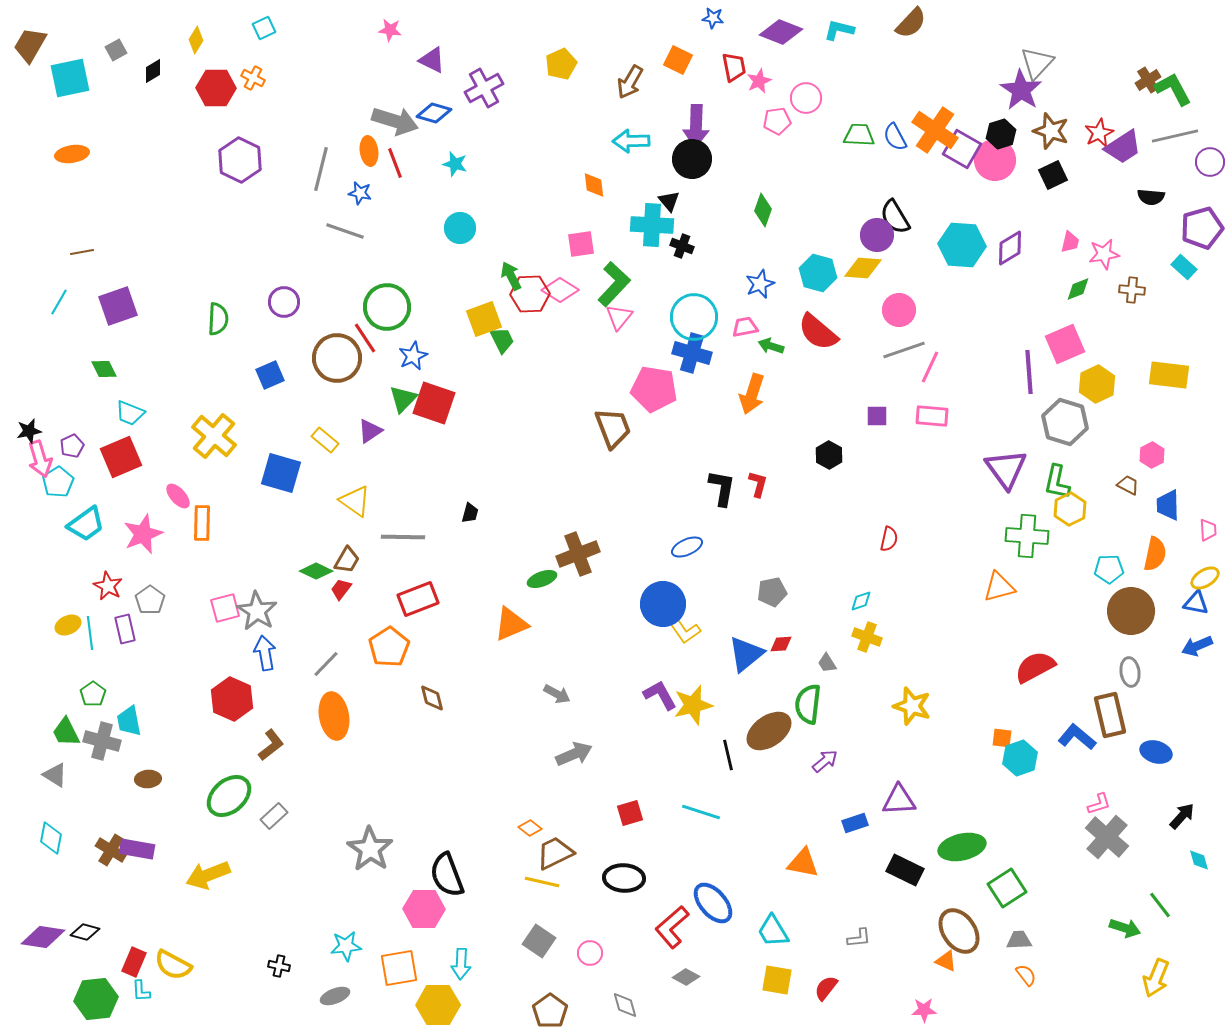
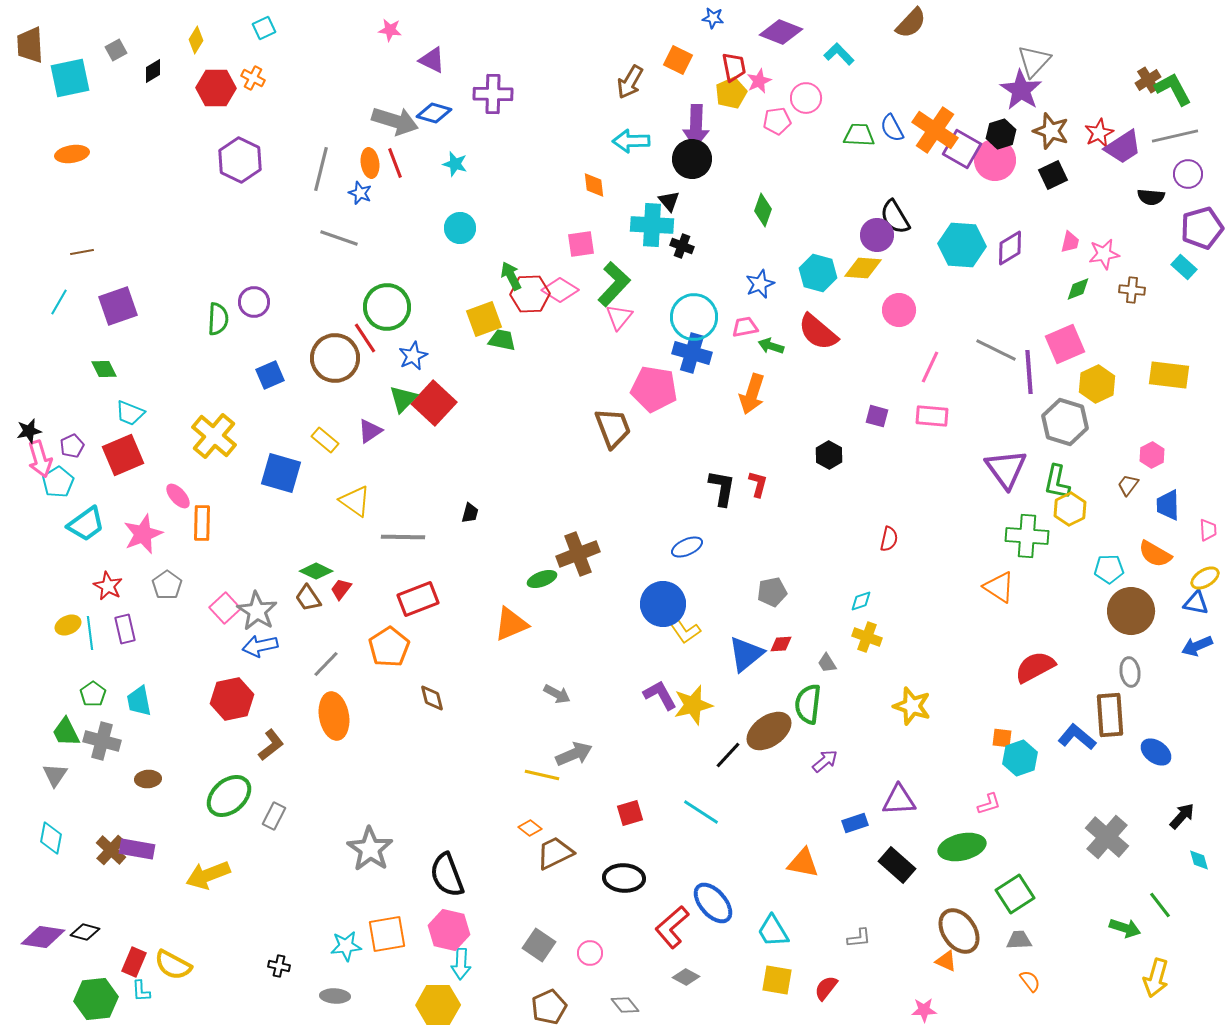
cyan L-shape at (839, 30): moved 24 px down; rotated 32 degrees clockwise
brown trapezoid at (30, 45): rotated 33 degrees counterclockwise
gray triangle at (1037, 63): moved 3 px left, 2 px up
yellow pentagon at (561, 64): moved 170 px right, 29 px down
purple cross at (484, 88): moved 9 px right, 6 px down; rotated 30 degrees clockwise
blue semicircle at (895, 137): moved 3 px left, 9 px up
orange ellipse at (369, 151): moved 1 px right, 12 px down
purple circle at (1210, 162): moved 22 px left, 12 px down
blue star at (360, 193): rotated 10 degrees clockwise
gray line at (345, 231): moved 6 px left, 7 px down
purple circle at (284, 302): moved 30 px left
green trapezoid at (502, 340): rotated 52 degrees counterclockwise
gray line at (904, 350): moved 92 px right; rotated 45 degrees clockwise
brown circle at (337, 358): moved 2 px left
red square at (434, 403): rotated 24 degrees clockwise
purple square at (877, 416): rotated 15 degrees clockwise
red square at (121, 457): moved 2 px right, 2 px up
brown trapezoid at (1128, 485): rotated 80 degrees counterclockwise
orange semicircle at (1155, 554): rotated 108 degrees clockwise
brown trapezoid at (347, 560): moved 39 px left, 38 px down; rotated 116 degrees clockwise
orange triangle at (999, 587): rotated 48 degrees clockwise
gray pentagon at (150, 600): moved 17 px right, 15 px up
pink square at (225, 608): rotated 28 degrees counterclockwise
blue arrow at (265, 653): moved 5 px left, 7 px up; rotated 92 degrees counterclockwise
red hexagon at (232, 699): rotated 24 degrees clockwise
brown rectangle at (1110, 715): rotated 9 degrees clockwise
cyan trapezoid at (129, 721): moved 10 px right, 20 px up
blue ellipse at (1156, 752): rotated 20 degrees clockwise
black line at (728, 755): rotated 56 degrees clockwise
gray triangle at (55, 775): rotated 32 degrees clockwise
pink L-shape at (1099, 804): moved 110 px left
cyan line at (701, 812): rotated 15 degrees clockwise
gray rectangle at (274, 816): rotated 20 degrees counterclockwise
brown cross at (111, 850): rotated 12 degrees clockwise
black rectangle at (905, 870): moved 8 px left, 5 px up; rotated 15 degrees clockwise
yellow line at (542, 882): moved 107 px up
green square at (1007, 888): moved 8 px right, 6 px down
pink hexagon at (424, 909): moved 25 px right, 21 px down; rotated 12 degrees clockwise
gray square at (539, 941): moved 4 px down
orange square at (399, 968): moved 12 px left, 34 px up
orange semicircle at (1026, 975): moved 4 px right, 6 px down
yellow arrow at (1156, 978): rotated 6 degrees counterclockwise
gray ellipse at (335, 996): rotated 24 degrees clockwise
gray diamond at (625, 1005): rotated 24 degrees counterclockwise
brown pentagon at (550, 1011): moved 1 px left, 4 px up; rotated 12 degrees clockwise
